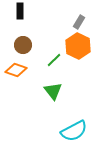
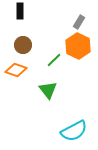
green triangle: moved 5 px left, 1 px up
